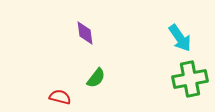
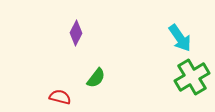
purple diamond: moved 9 px left; rotated 35 degrees clockwise
green cross: moved 2 px right, 2 px up; rotated 20 degrees counterclockwise
